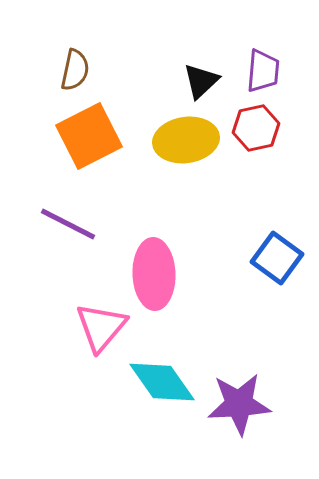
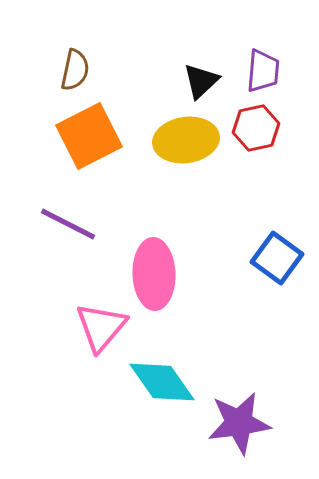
purple star: moved 19 px down; rotated 4 degrees counterclockwise
